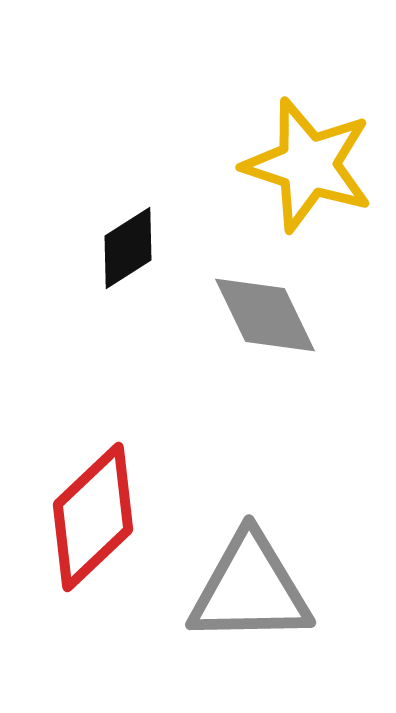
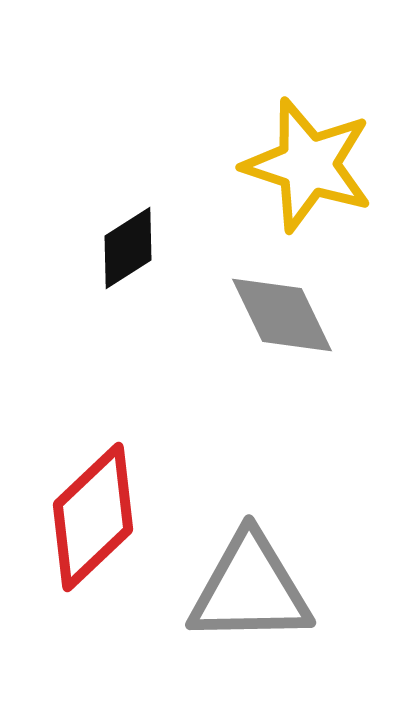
gray diamond: moved 17 px right
